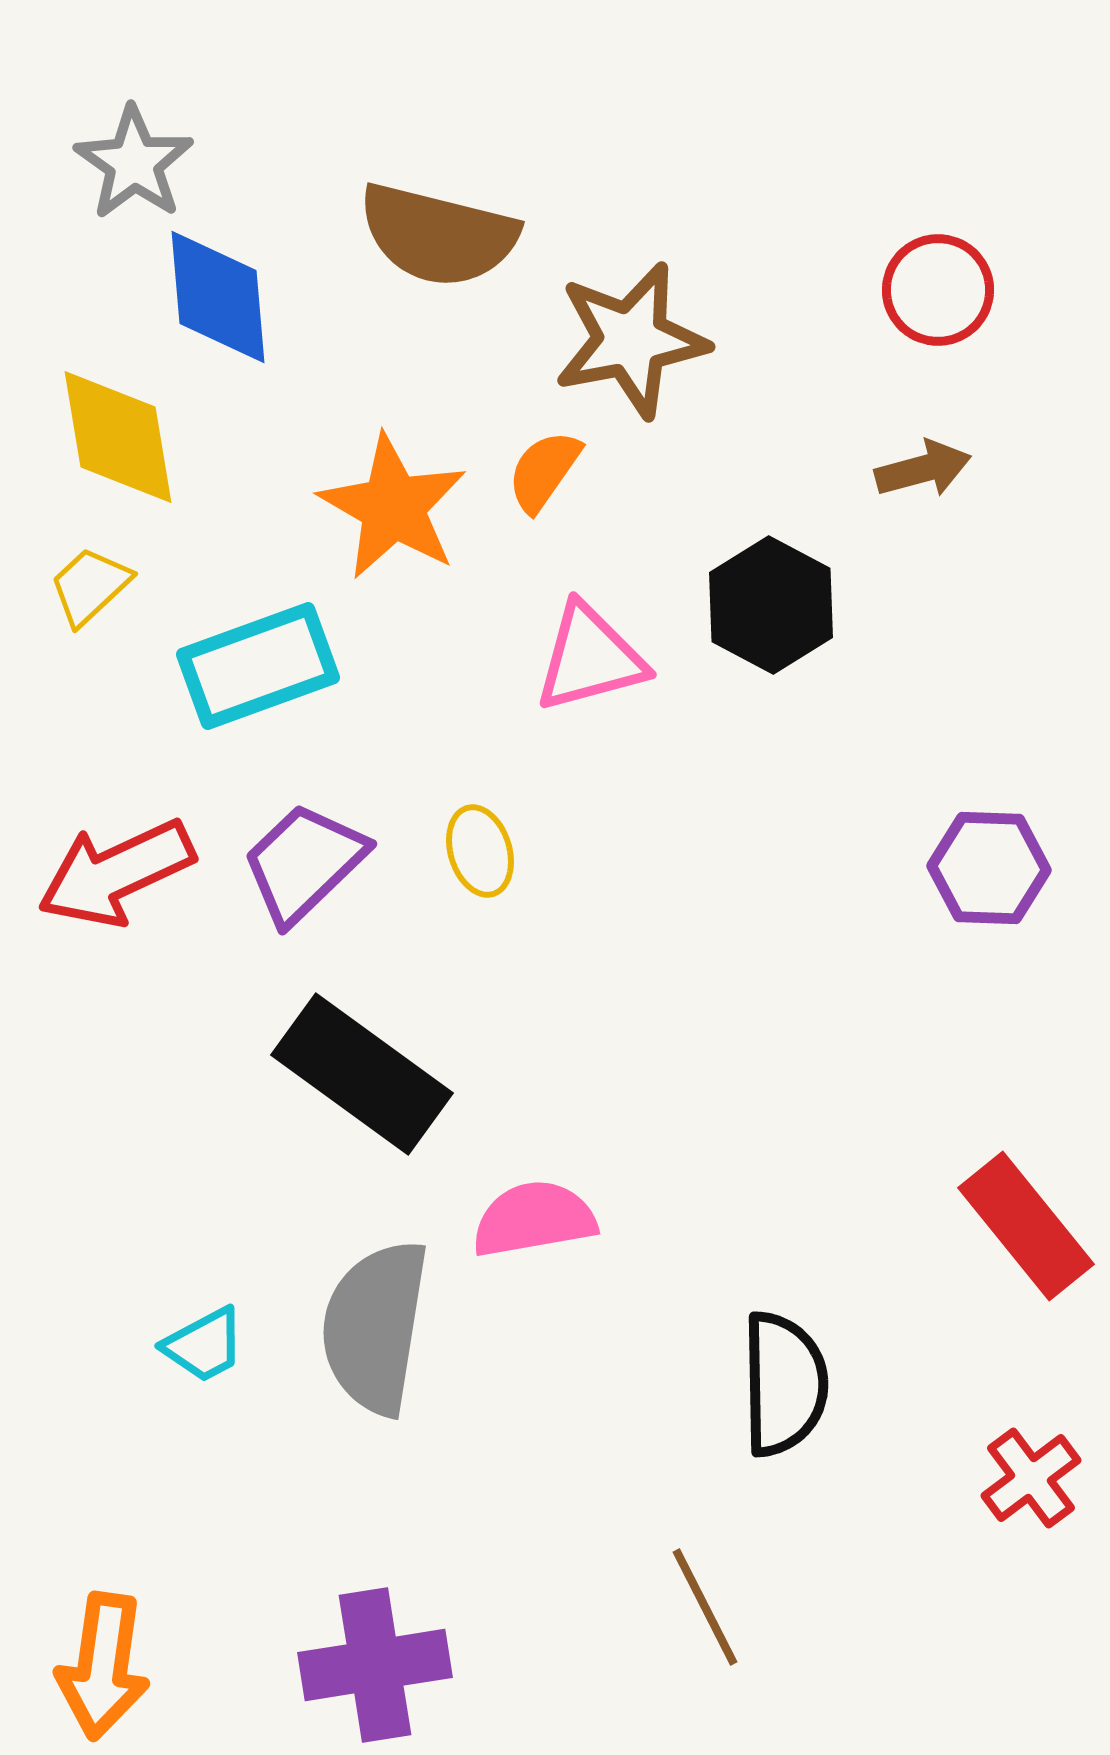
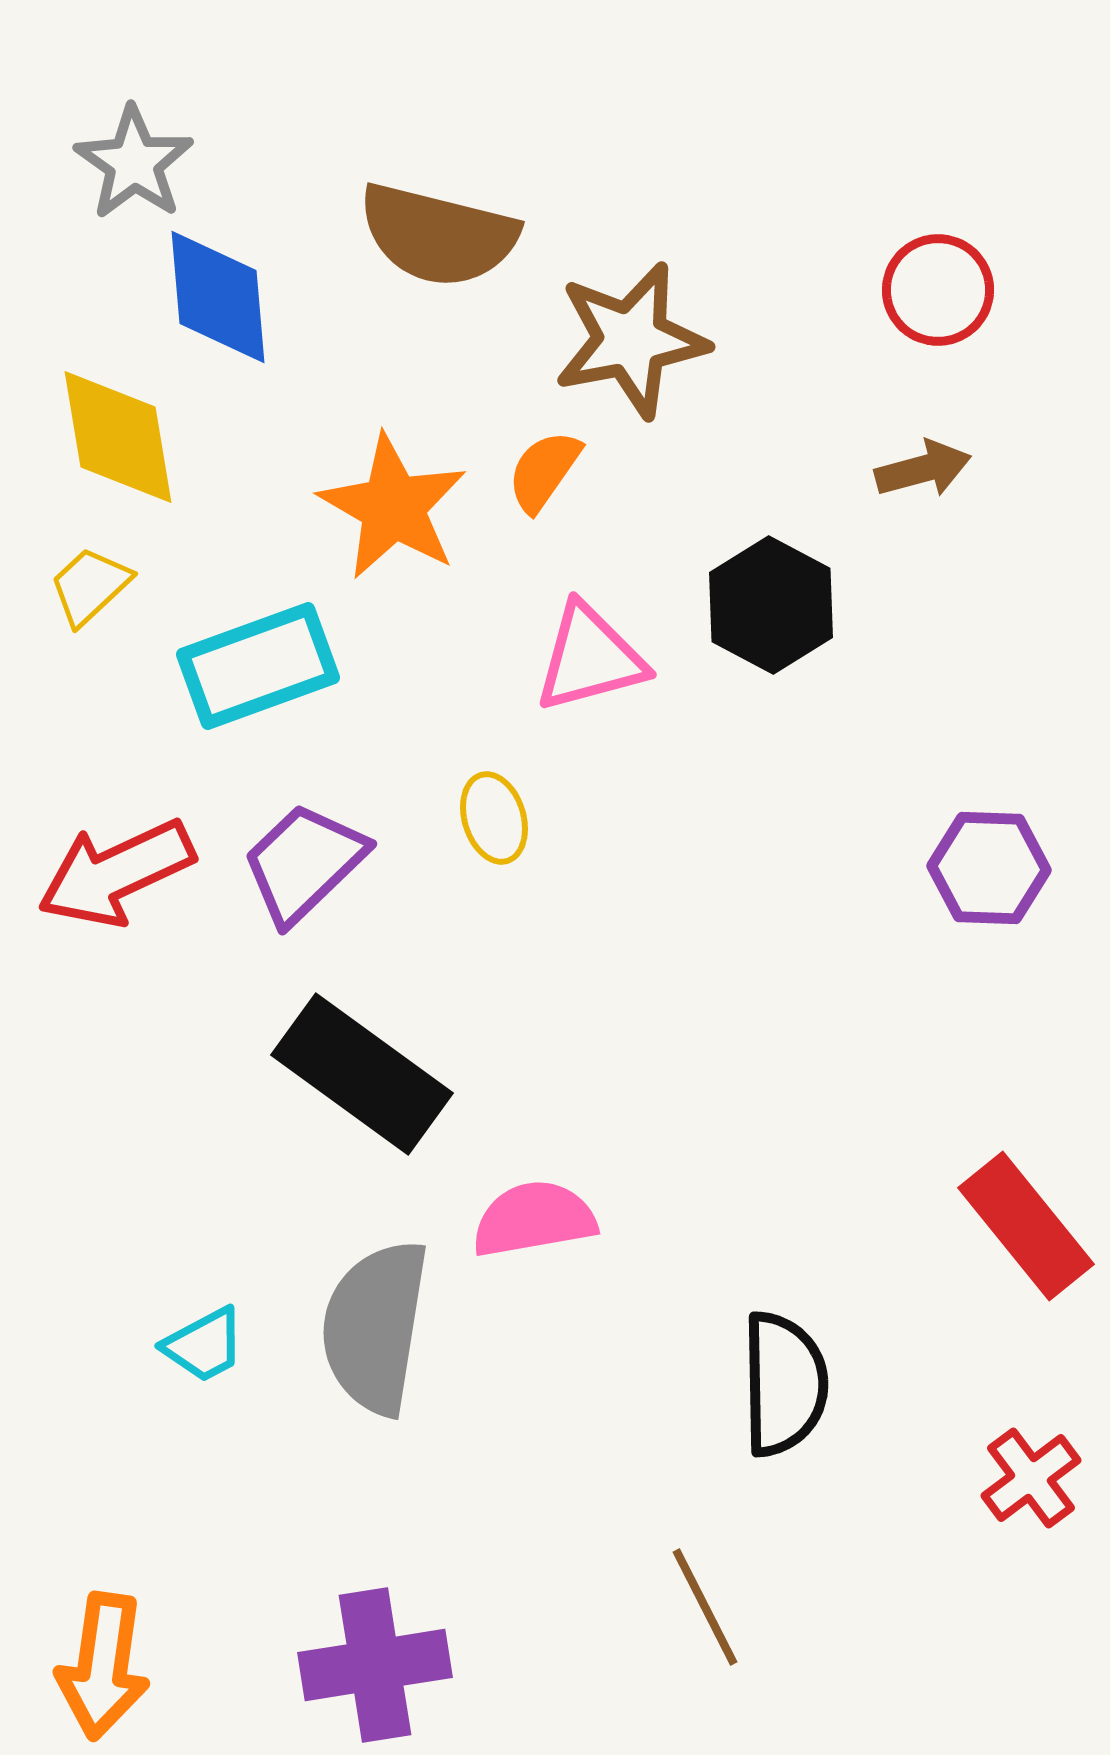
yellow ellipse: moved 14 px right, 33 px up
